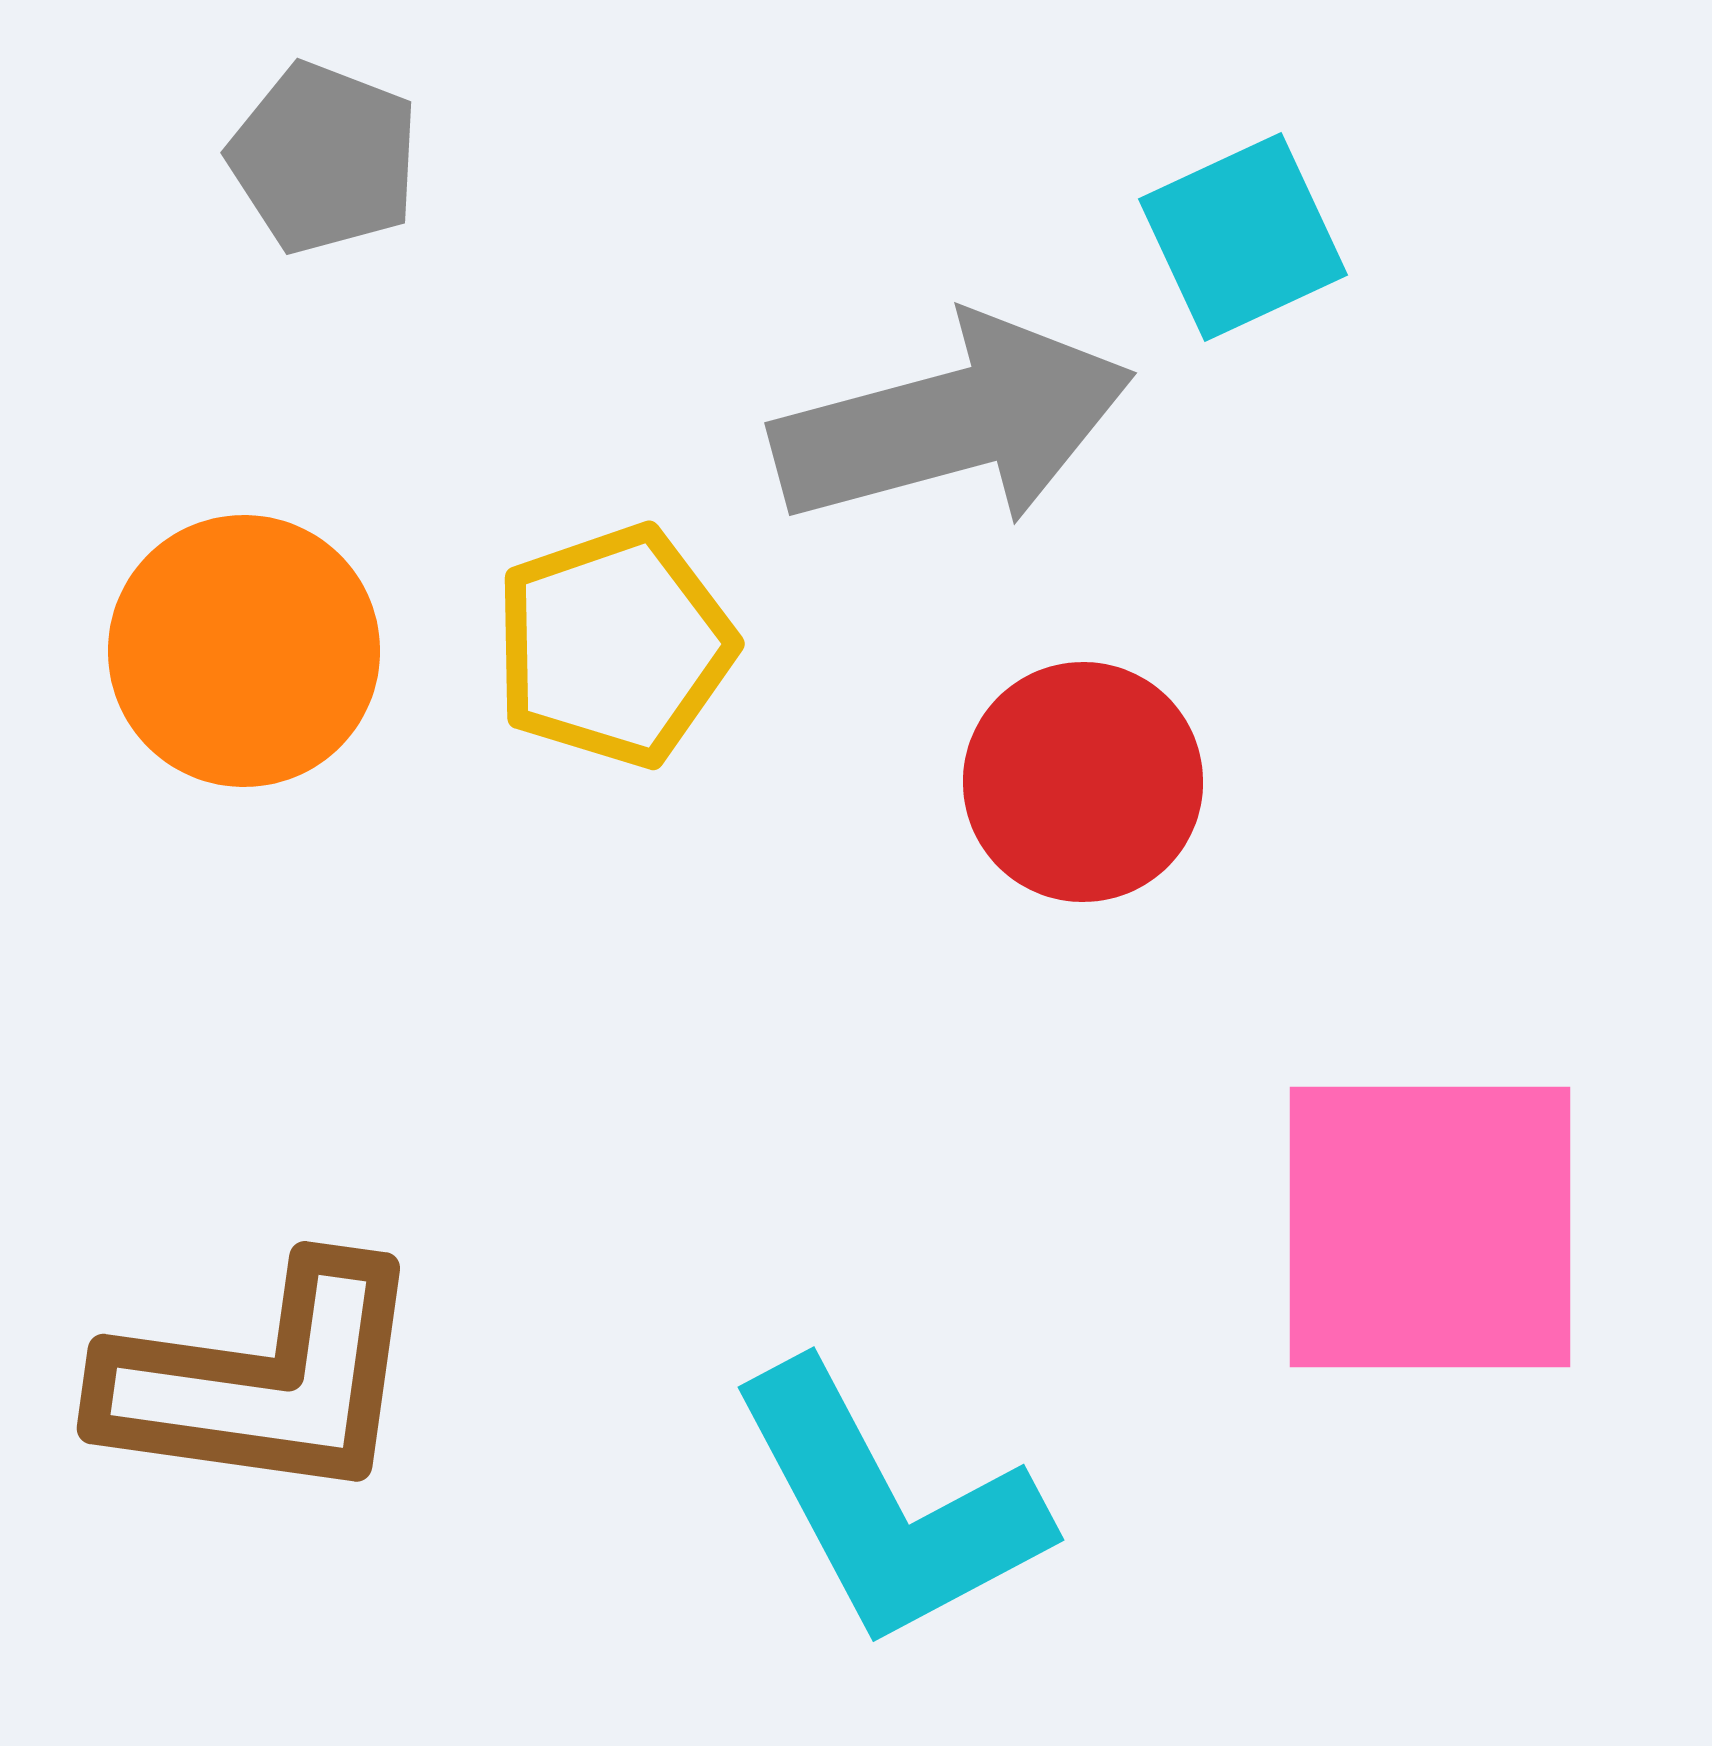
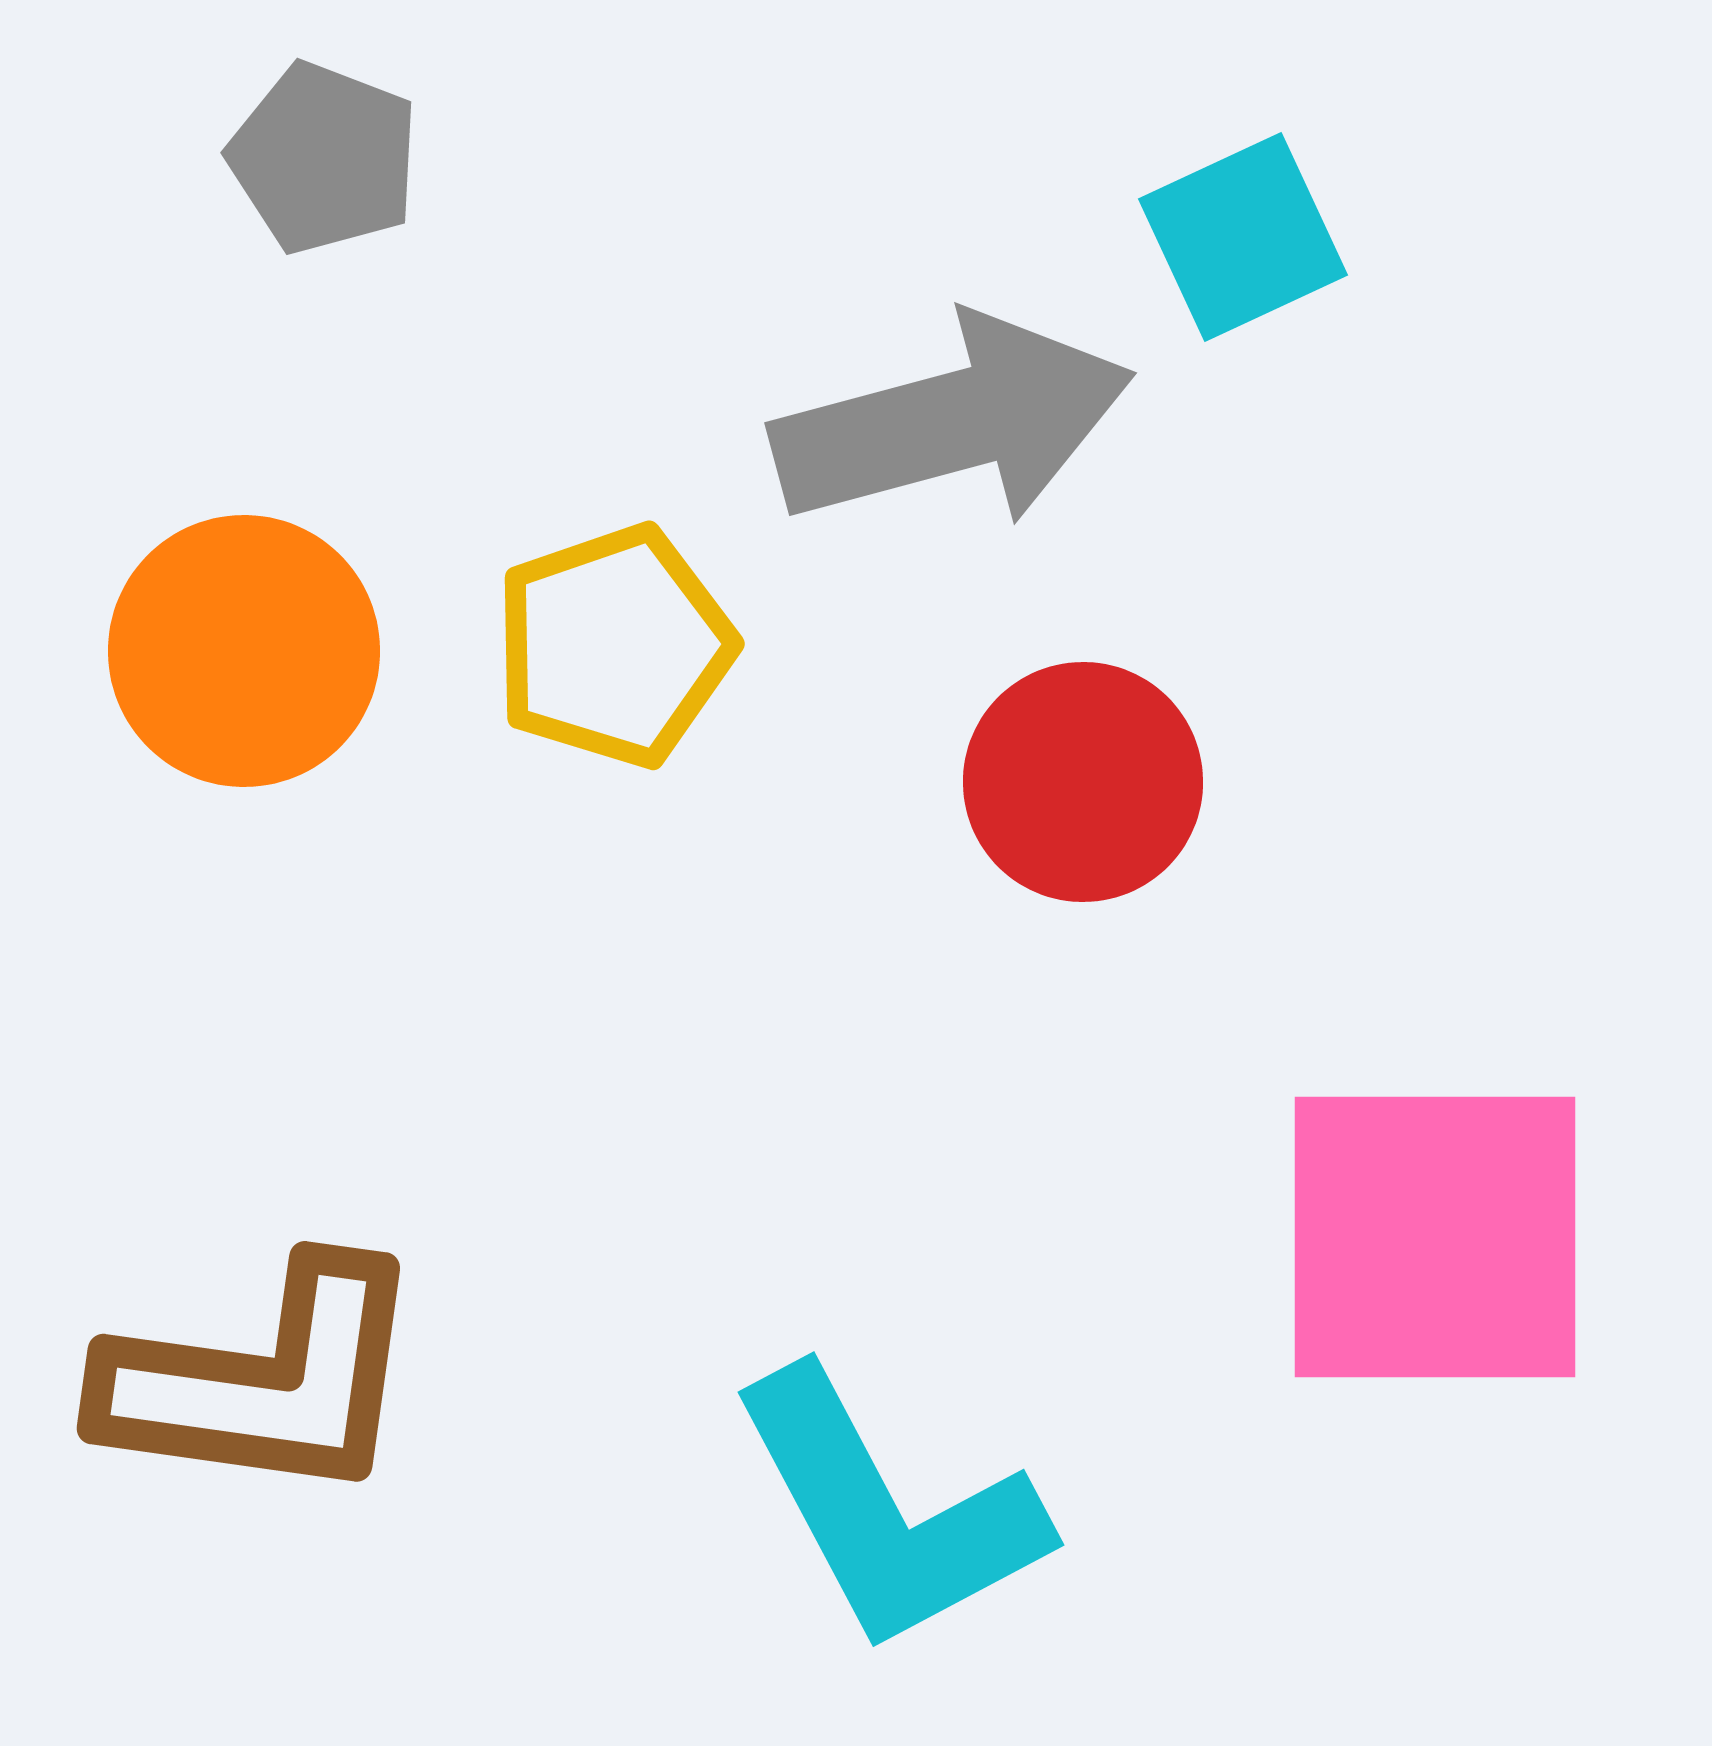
pink square: moved 5 px right, 10 px down
cyan L-shape: moved 5 px down
